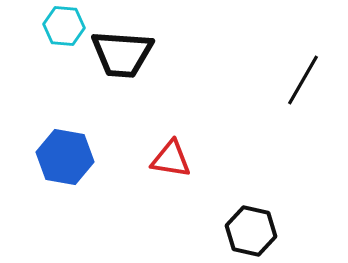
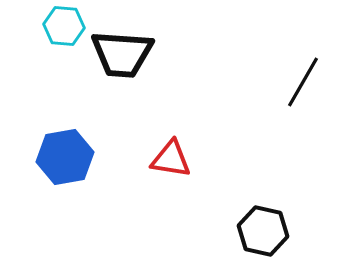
black line: moved 2 px down
blue hexagon: rotated 20 degrees counterclockwise
black hexagon: moved 12 px right
